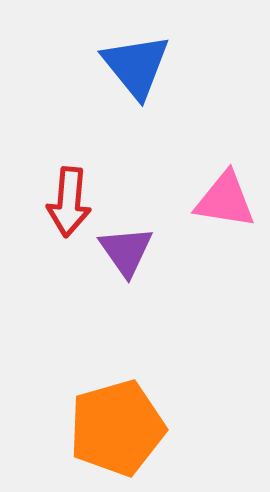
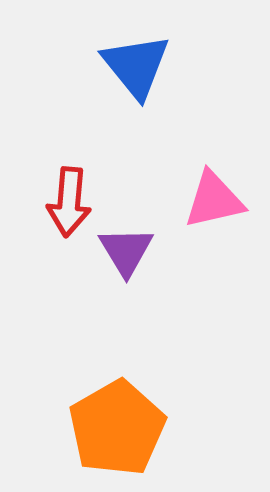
pink triangle: moved 11 px left; rotated 22 degrees counterclockwise
purple triangle: rotated 4 degrees clockwise
orange pentagon: rotated 14 degrees counterclockwise
